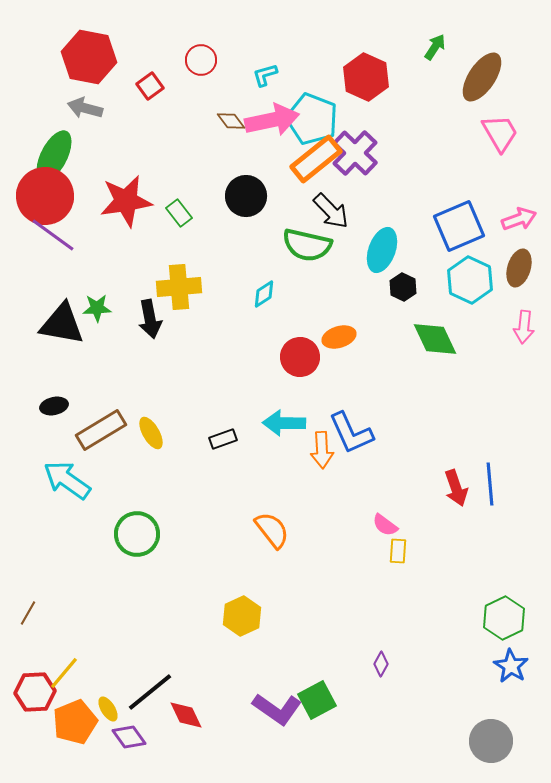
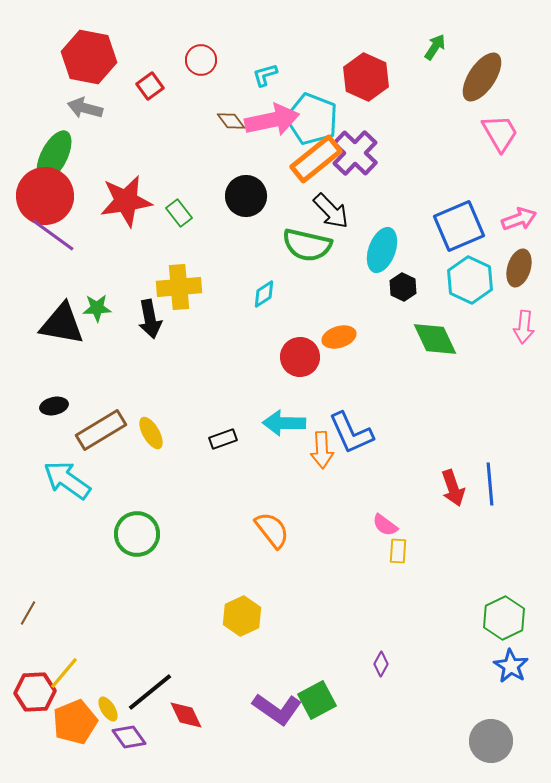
red arrow at (456, 488): moved 3 px left
